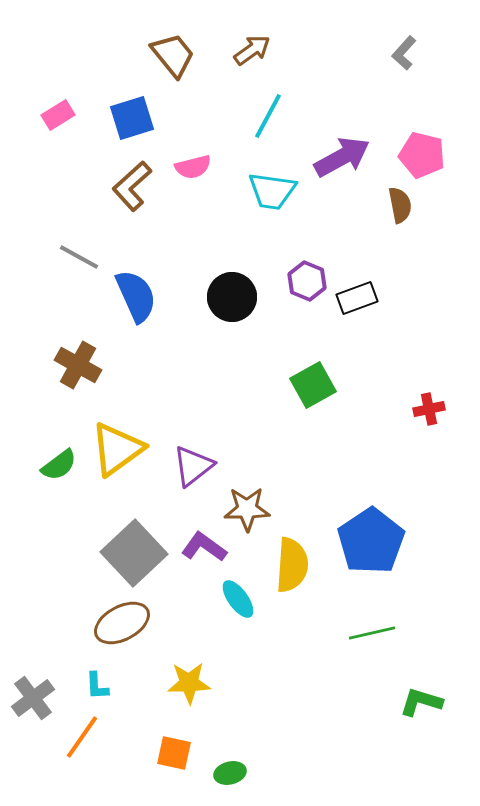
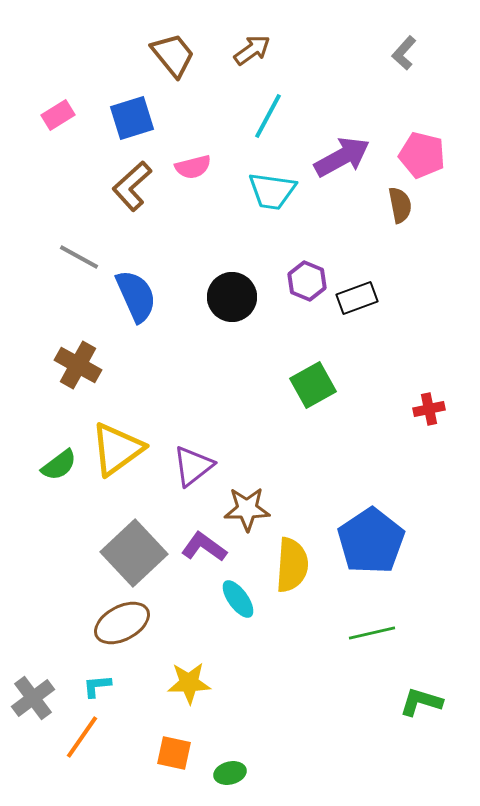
cyan L-shape: rotated 88 degrees clockwise
